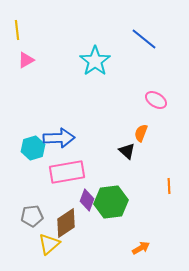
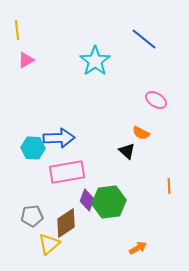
orange semicircle: rotated 84 degrees counterclockwise
cyan hexagon: rotated 20 degrees clockwise
green hexagon: moved 2 px left
orange arrow: moved 3 px left
